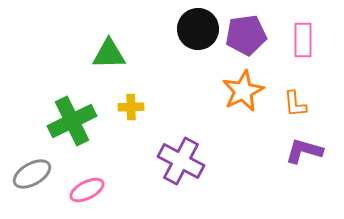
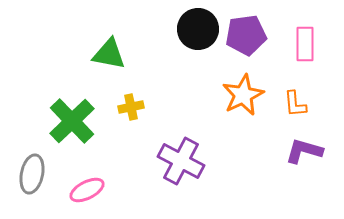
pink rectangle: moved 2 px right, 4 px down
green triangle: rotated 12 degrees clockwise
orange star: moved 4 px down
yellow cross: rotated 10 degrees counterclockwise
green cross: rotated 18 degrees counterclockwise
gray ellipse: rotated 48 degrees counterclockwise
